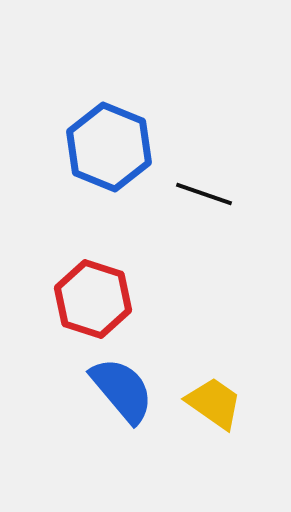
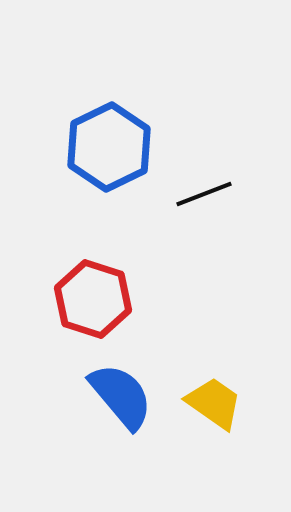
blue hexagon: rotated 12 degrees clockwise
black line: rotated 40 degrees counterclockwise
blue semicircle: moved 1 px left, 6 px down
